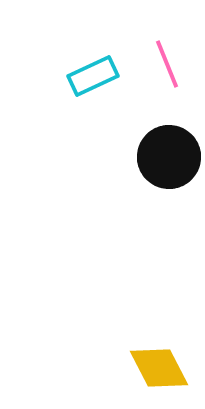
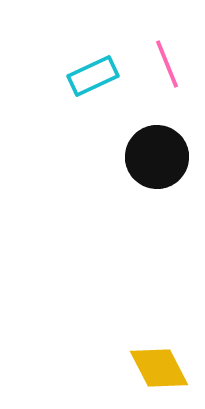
black circle: moved 12 px left
